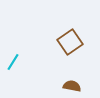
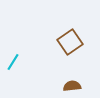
brown semicircle: rotated 18 degrees counterclockwise
